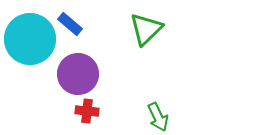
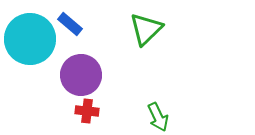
purple circle: moved 3 px right, 1 px down
